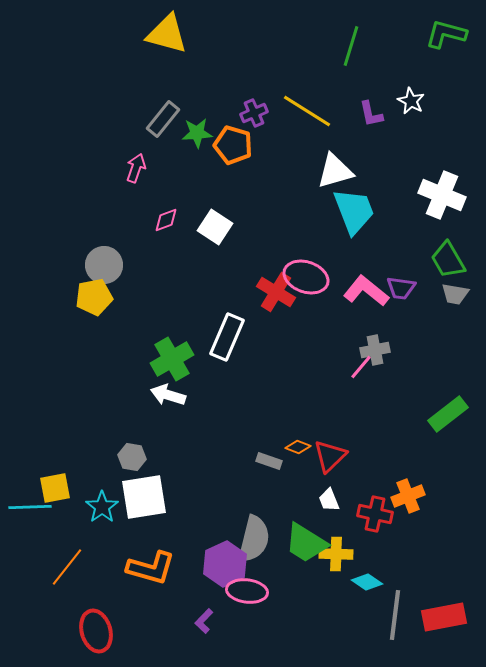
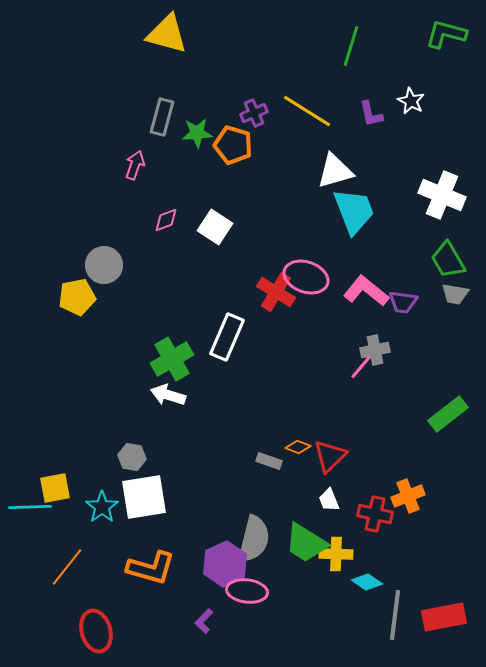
gray rectangle at (163, 119): moved 1 px left, 2 px up; rotated 24 degrees counterclockwise
pink arrow at (136, 168): moved 1 px left, 3 px up
purple trapezoid at (401, 288): moved 2 px right, 14 px down
yellow pentagon at (94, 297): moved 17 px left
